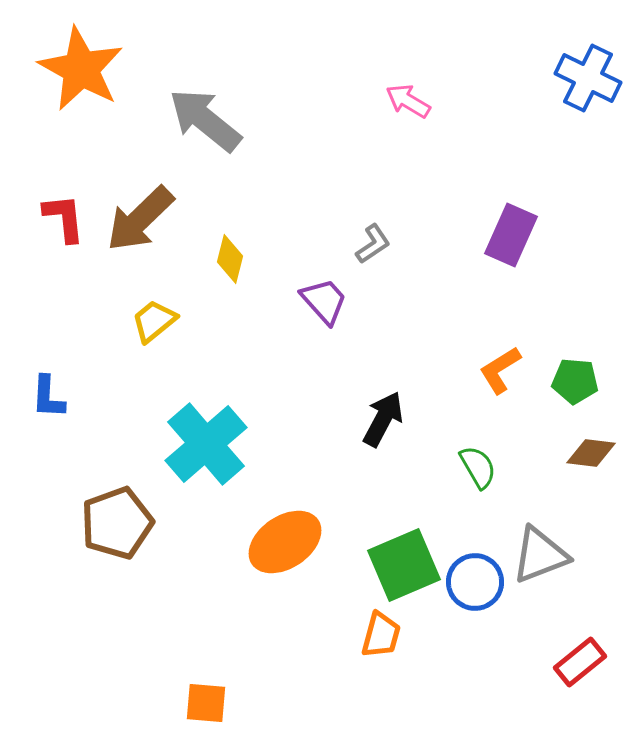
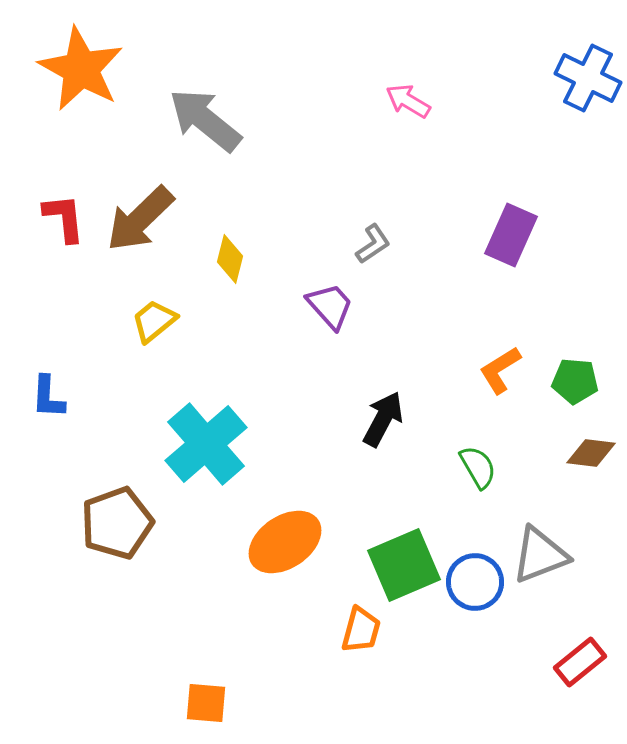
purple trapezoid: moved 6 px right, 5 px down
orange trapezoid: moved 20 px left, 5 px up
